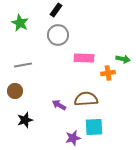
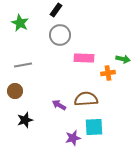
gray circle: moved 2 px right
